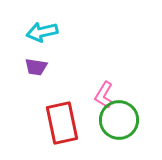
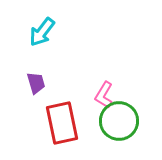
cyan arrow: rotated 40 degrees counterclockwise
purple trapezoid: moved 16 px down; rotated 115 degrees counterclockwise
green circle: moved 1 px down
